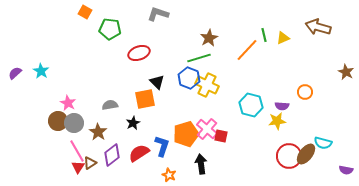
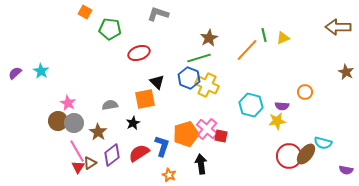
brown arrow at (318, 27): moved 20 px right; rotated 15 degrees counterclockwise
